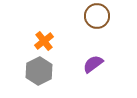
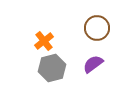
brown circle: moved 12 px down
gray hexagon: moved 13 px right, 3 px up; rotated 12 degrees clockwise
